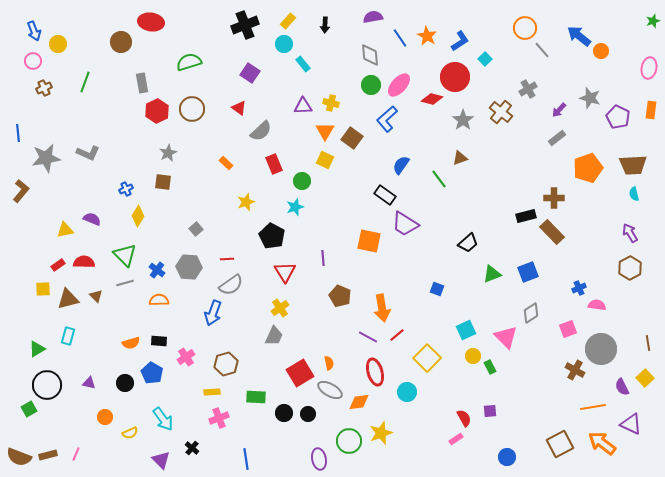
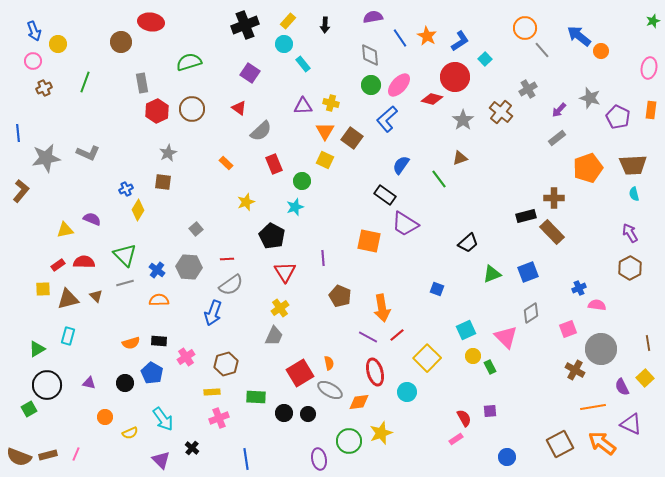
yellow diamond at (138, 216): moved 6 px up
